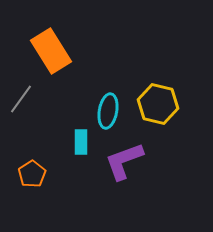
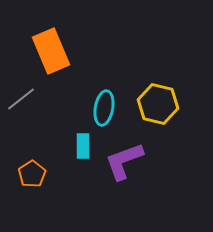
orange rectangle: rotated 9 degrees clockwise
gray line: rotated 16 degrees clockwise
cyan ellipse: moved 4 px left, 3 px up
cyan rectangle: moved 2 px right, 4 px down
